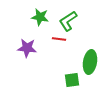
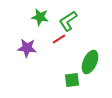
red line: rotated 40 degrees counterclockwise
green ellipse: rotated 15 degrees clockwise
